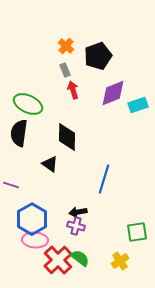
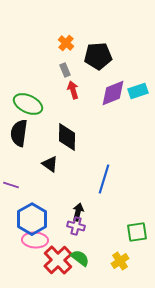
orange cross: moved 3 px up
black pentagon: rotated 16 degrees clockwise
cyan rectangle: moved 14 px up
black arrow: rotated 114 degrees clockwise
